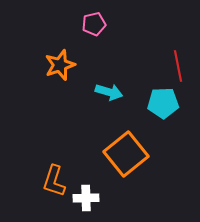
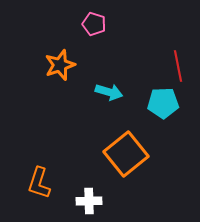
pink pentagon: rotated 30 degrees clockwise
orange L-shape: moved 15 px left, 2 px down
white cross: moved 3 px right, 3 px down
